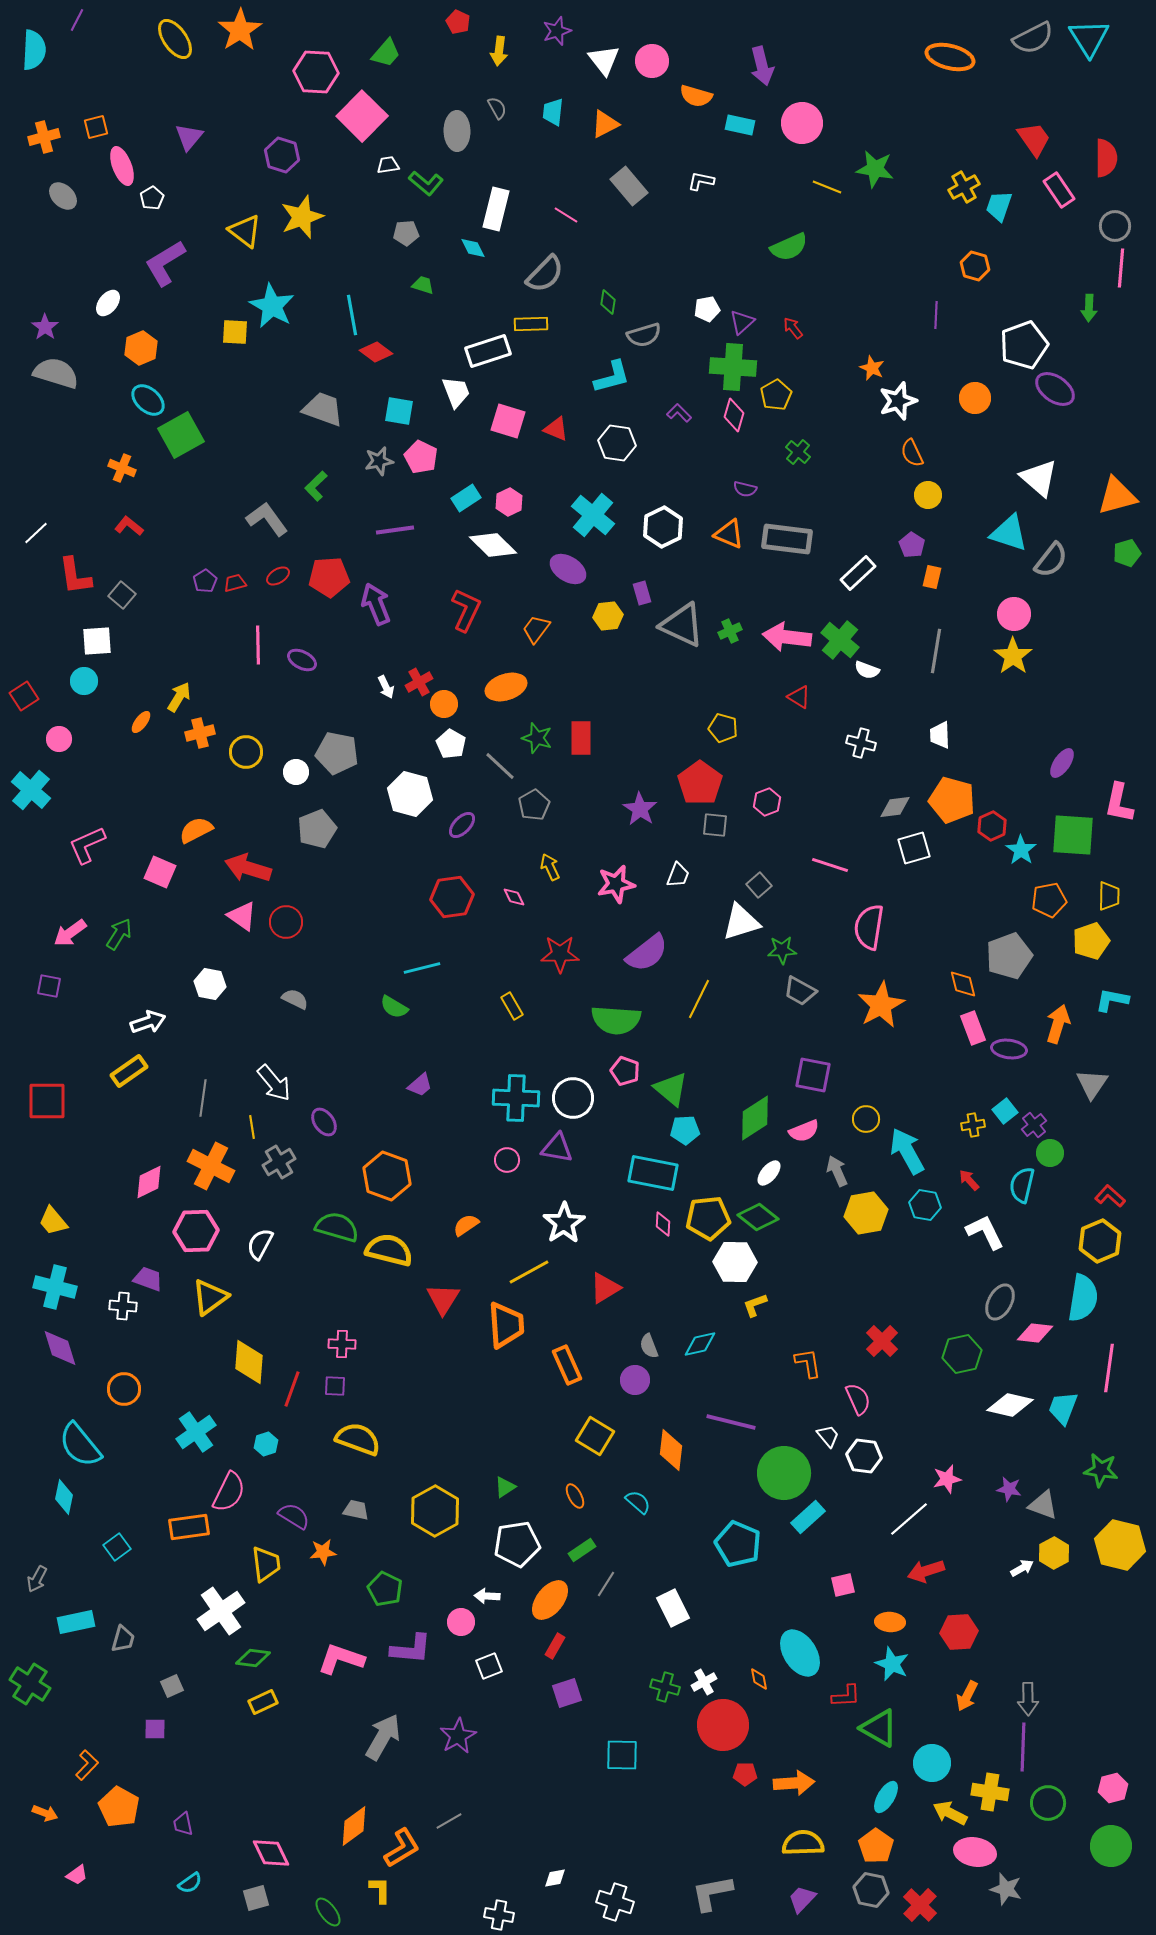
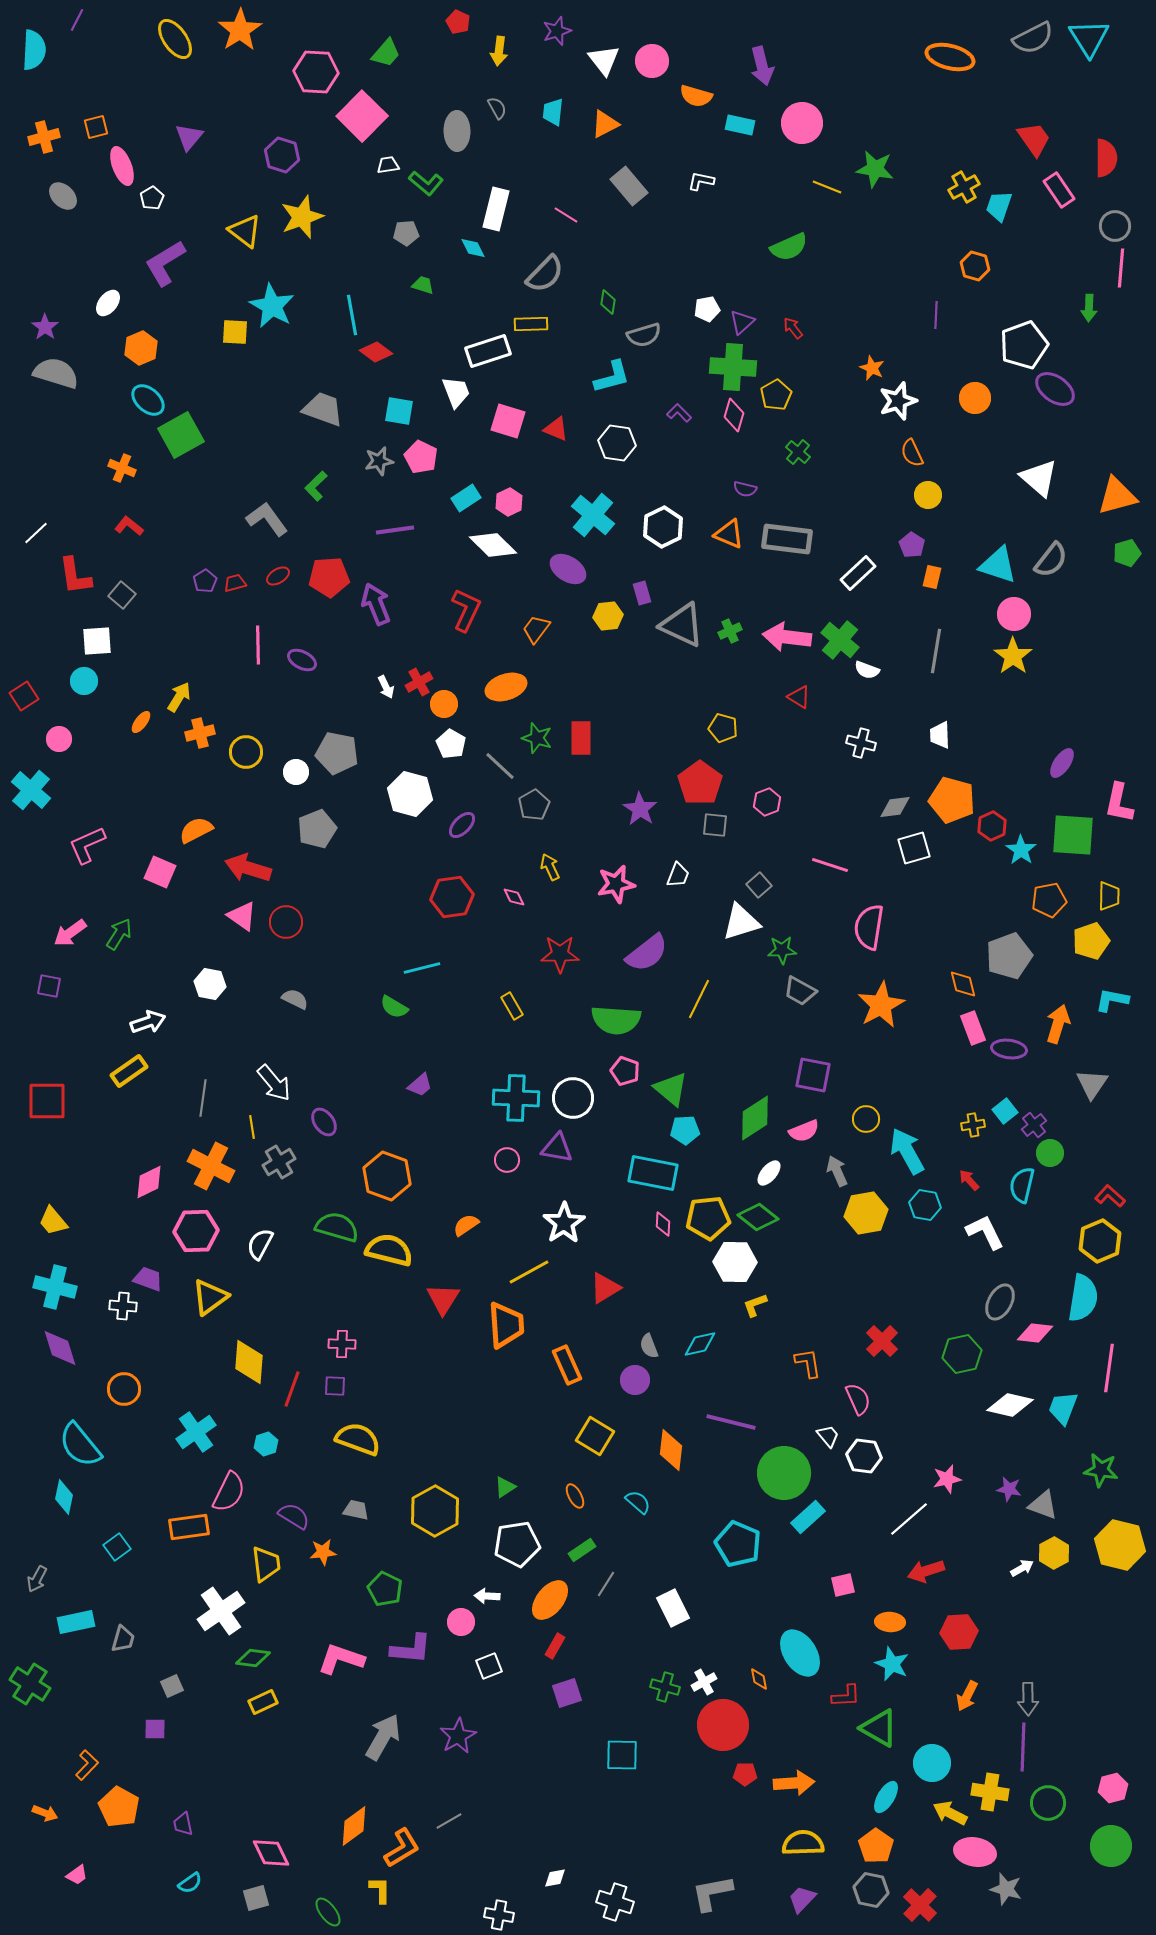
cyan triangle at (1009, 533): moved 11 px left, 32 px down
